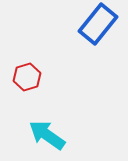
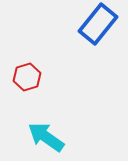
cyan arrow: moved 1 px left, 2 px down
